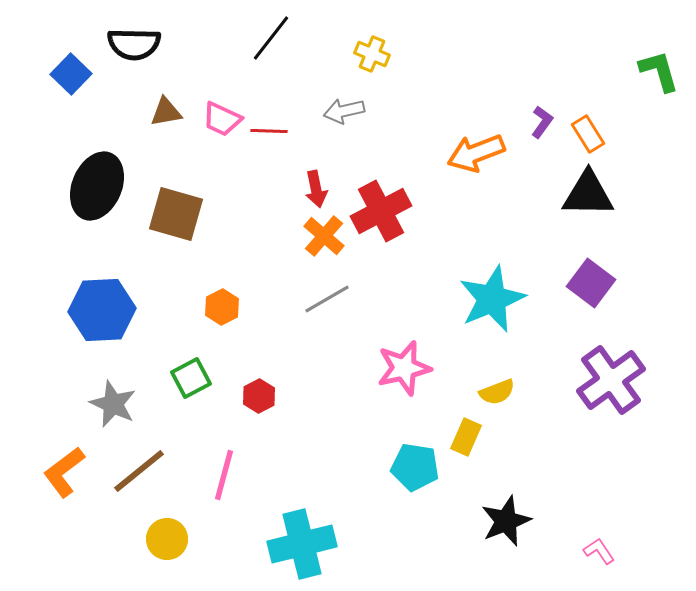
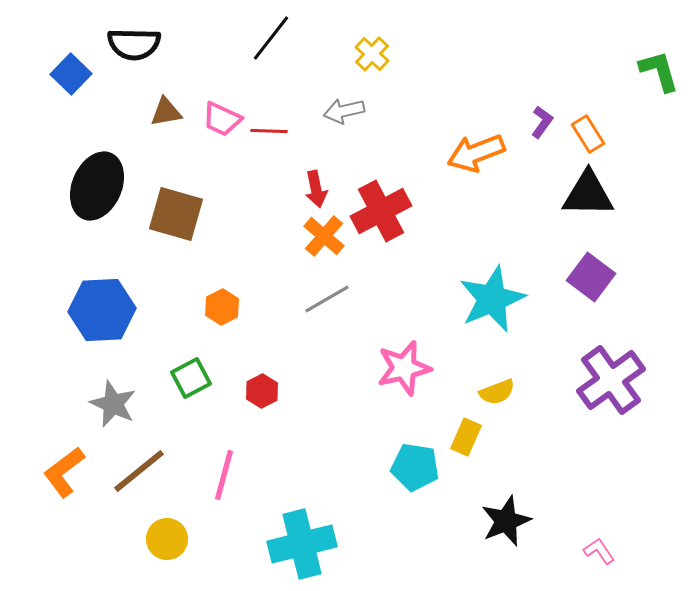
yellow cross: rotated 20 degrees clockwise
purple square: moved 6 px up
red hexagon: moved 3 px right, 5 px up
